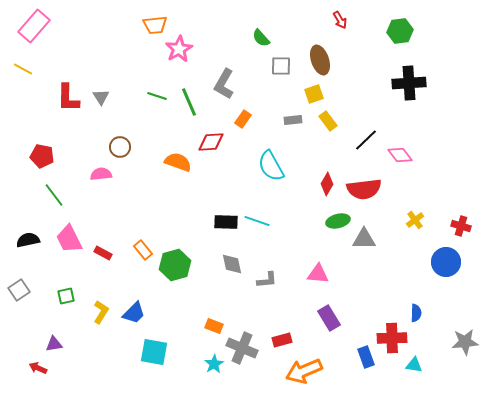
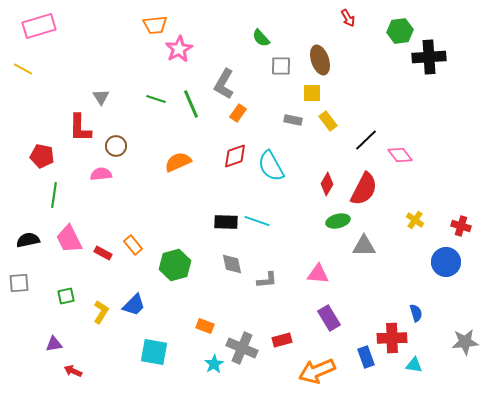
red arrow at (340, 20): moved 8 px right, 2 px up
pink rectangle at (34, 26): moved 5 px right; rotated 32 degrees clockwise
black cross at (409, 83): moved 20 px right, 26 px up
yellow square at (314, 94): moved 2 px left, 1 px up; rotated 18 degrees clockwise
green line at (157, 96): moved 1 px left, 3 px down
red L-shape at (68, 98): moved 12 px right, 30 px down
green line at (189, 102): moved 2 px right, 2 px down
orange rectangle at (243, 119): moved 5 px left, 6 px up
gray rectangle at (293, 120): rotated 18 degrees clockwise
red diamond at (211, 142): moved 24 px right, 14 px down; rotated 16 degrees counterclockwise
brown circle at (120, 147): moved 4 px left, 1 px up
orange semicircle at (178, 162): rotated 44 degrees counterclockwise
red semicircle at (364, 189): rotated 56 degrees counterclockwise
green line at (54, 195): rotated 45 degrees clockwise
yellow cross at (415, 220): rotated 18 degrees counterclockwise
gray triangle at (364, 239): moved 7 px down
orange rectangle at (143, 250): moved 10 px left, 5 px up
gray square at (19, 290): moved 7 px up; rotated 30 degrees clockwise
blue trapezoid at (134, 313): moved 8 px up
blue semicircle at (416, 313): rotated 18 degrees counterclockwise
orange rectangle at (214, 326): moved 9 px left
red arrow at (38, 368): moved 35 px right, 3 px down
orange arrow at (304, 371): moved 13 px right
